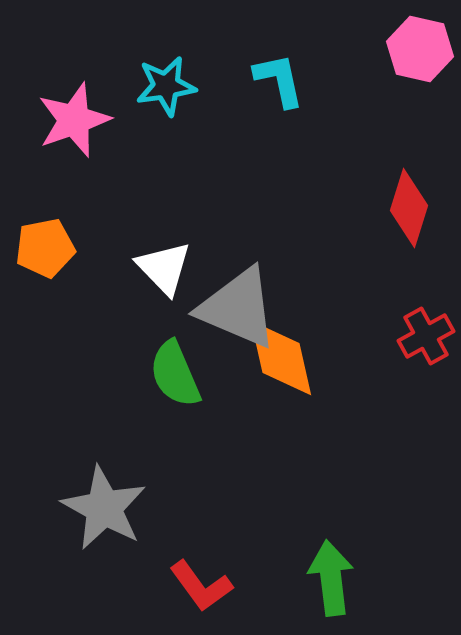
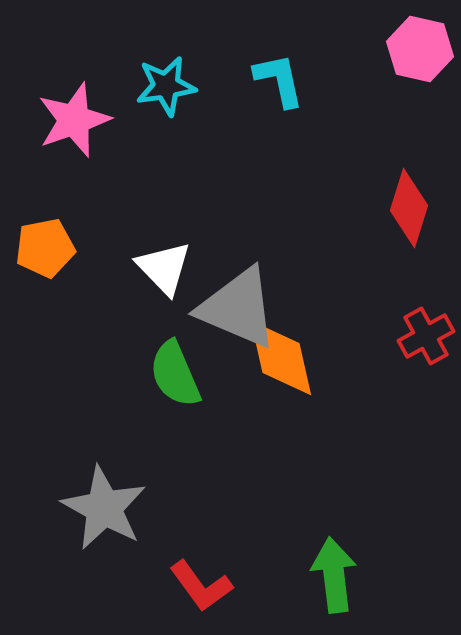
green arrow: moved 3 px right, 3 px up
